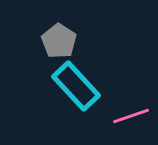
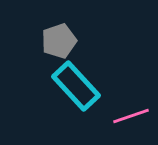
gray pentagon: rotated 20 degrees clockwise
